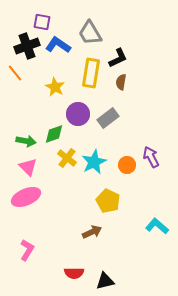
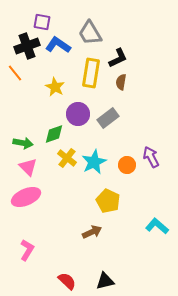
green arrow: moved 3 px left, 2 px down
red semicircle: moved 7 px left, 8 px down; rotated 138 degrees counterclockwise
